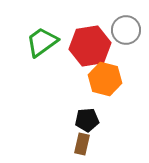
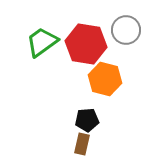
red hexagon: moved 4 px left, 2 px up; rotated 18 degrees clockwise
